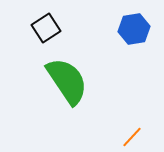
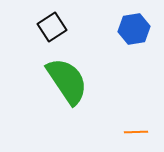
black square: moved 6 px right, 1 px up
orange line: moved 4 px right, 5 px up; rotated 45 degrees clockwise
